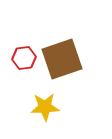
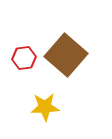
brown square: moved 4 px right, 4 px up; rotated 30 degrees counterclockwise
